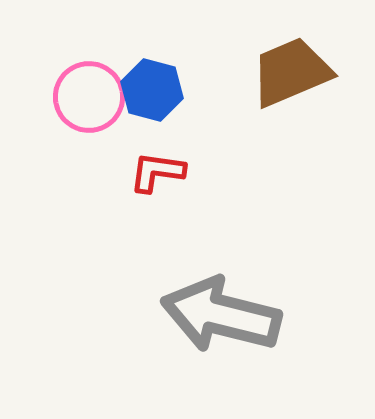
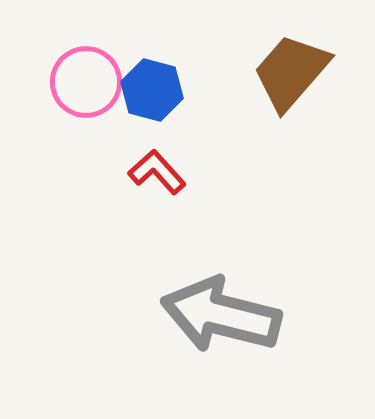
brown trapezoid: rotated 26 degrees counterclockwise
pink circle: moved 3 px left, 15 px up
red L-shape: rotated 40 degrees clockwise
